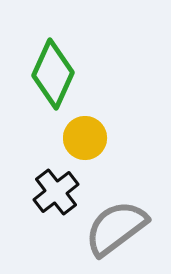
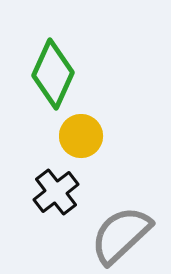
yellow circle: moved 4 px left, 2 px up
gray semicircle: moved 5 px right, 7 px down; rotated 6 degrees counterclockwise
